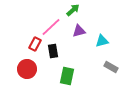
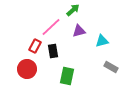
red rectangle: moved 2 px down
